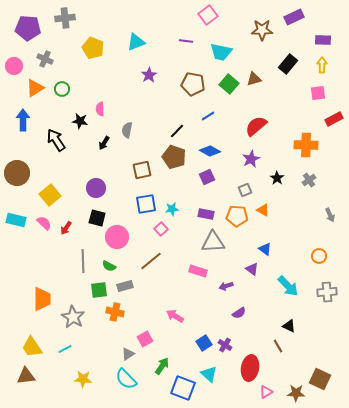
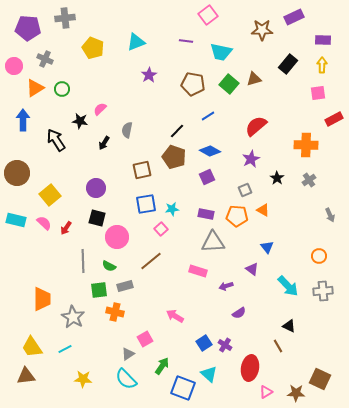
pink semicircle at (100, 109): rotated 48 degrees clockwise
blue triangle at (265, 249): moved 2 px right, 2 px up; rotated 16 degrees clockwise
gray cross at (327, 292): moved 4 px left, 1 px up
